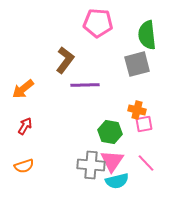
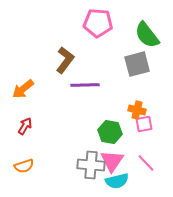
green semicircle: rotated 32 degrees counterclockwise
